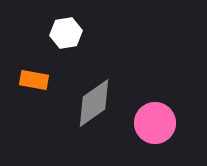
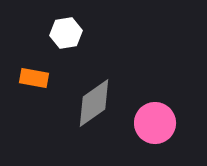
orange rectangle: moved 2 px up
